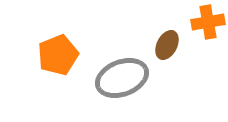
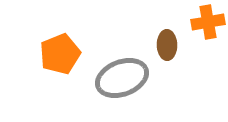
brown ellipse: rotated 28 degrees counterclockwise
orange pentagon: moved 2 px right, 1 px up
